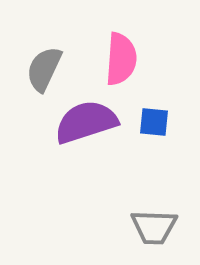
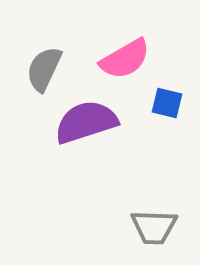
pink semicircle: moved 4 px right; rotated 56 degrees clockwise
blue square: moved 13 px right, 19 px up; rotated 8 degrees clockwise
